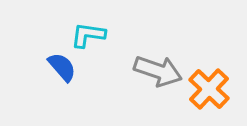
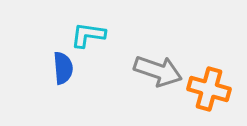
blue semicircle: moved 1 px right, 1 px down; rotated 36 degrees clockwise
orange cross: rotated 27 degrees counterclockwise
